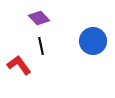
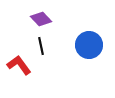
purple diamond: moved 2 px right, 1 px down
blue circle: moved 4 px left, 4 px down
